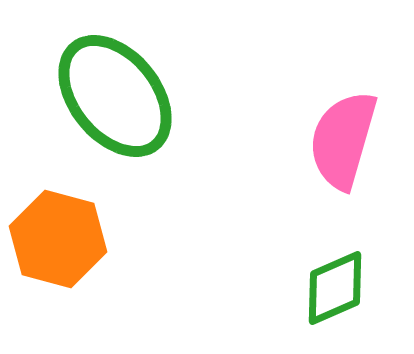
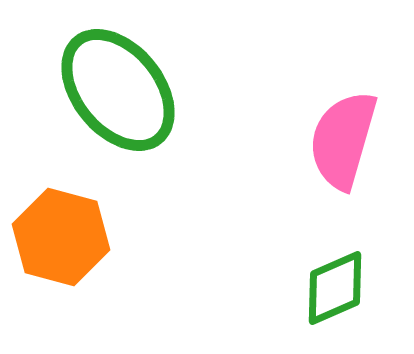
green ellipse: moved 3 px right, 6 px up
orange hexagon: moved 3 px right, 2 px up
